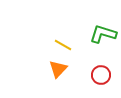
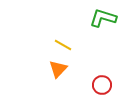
green L-shape: moved 16 px up
red circle: moved 1 px right, 10 px down
